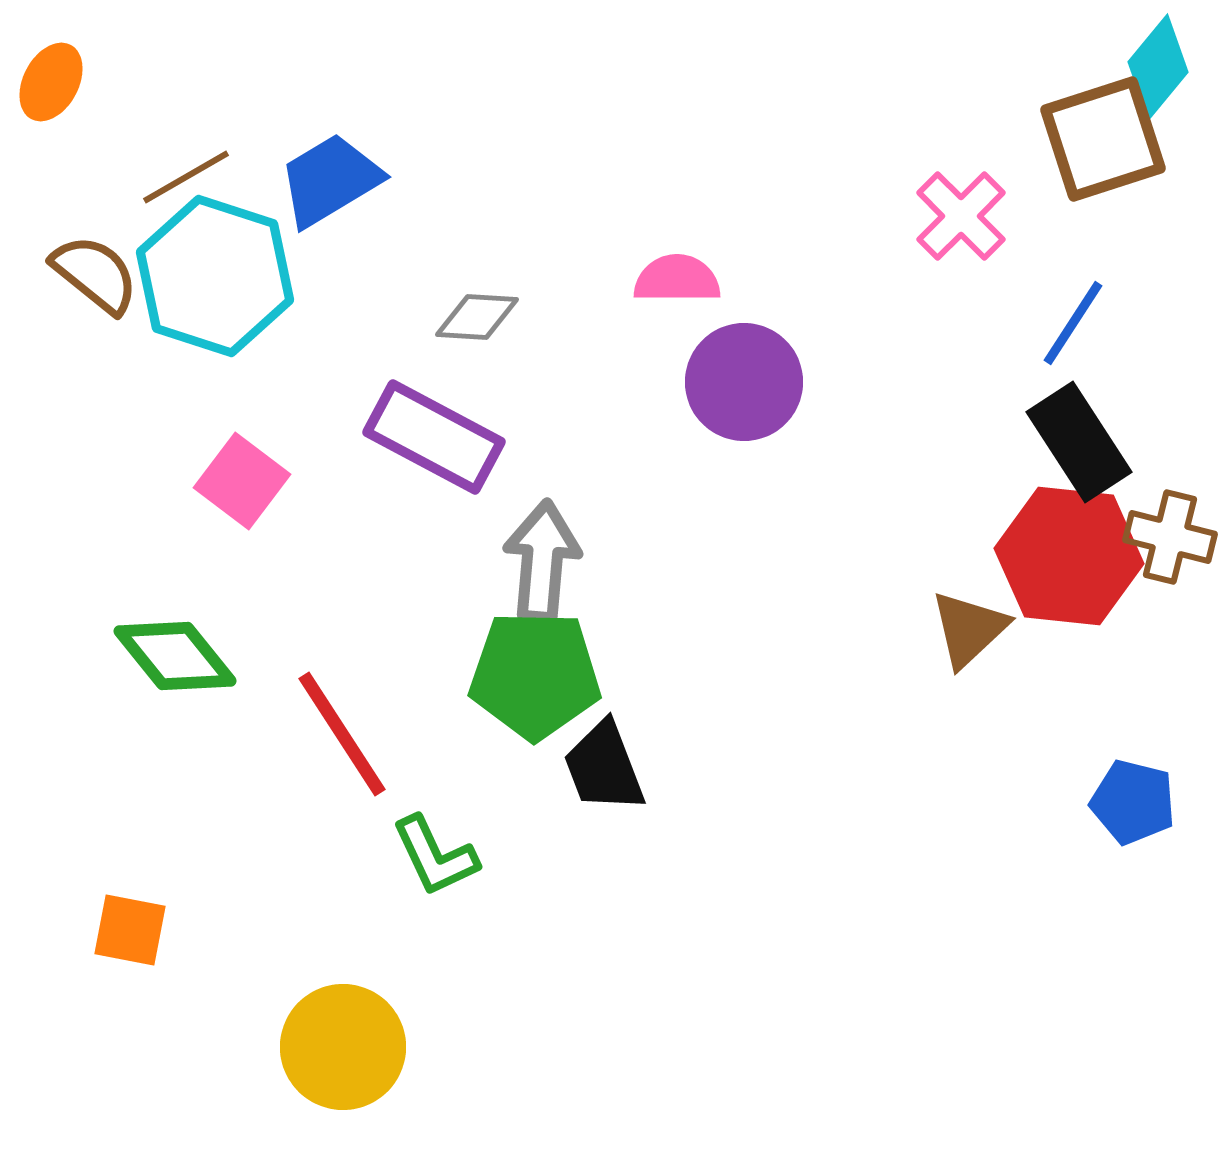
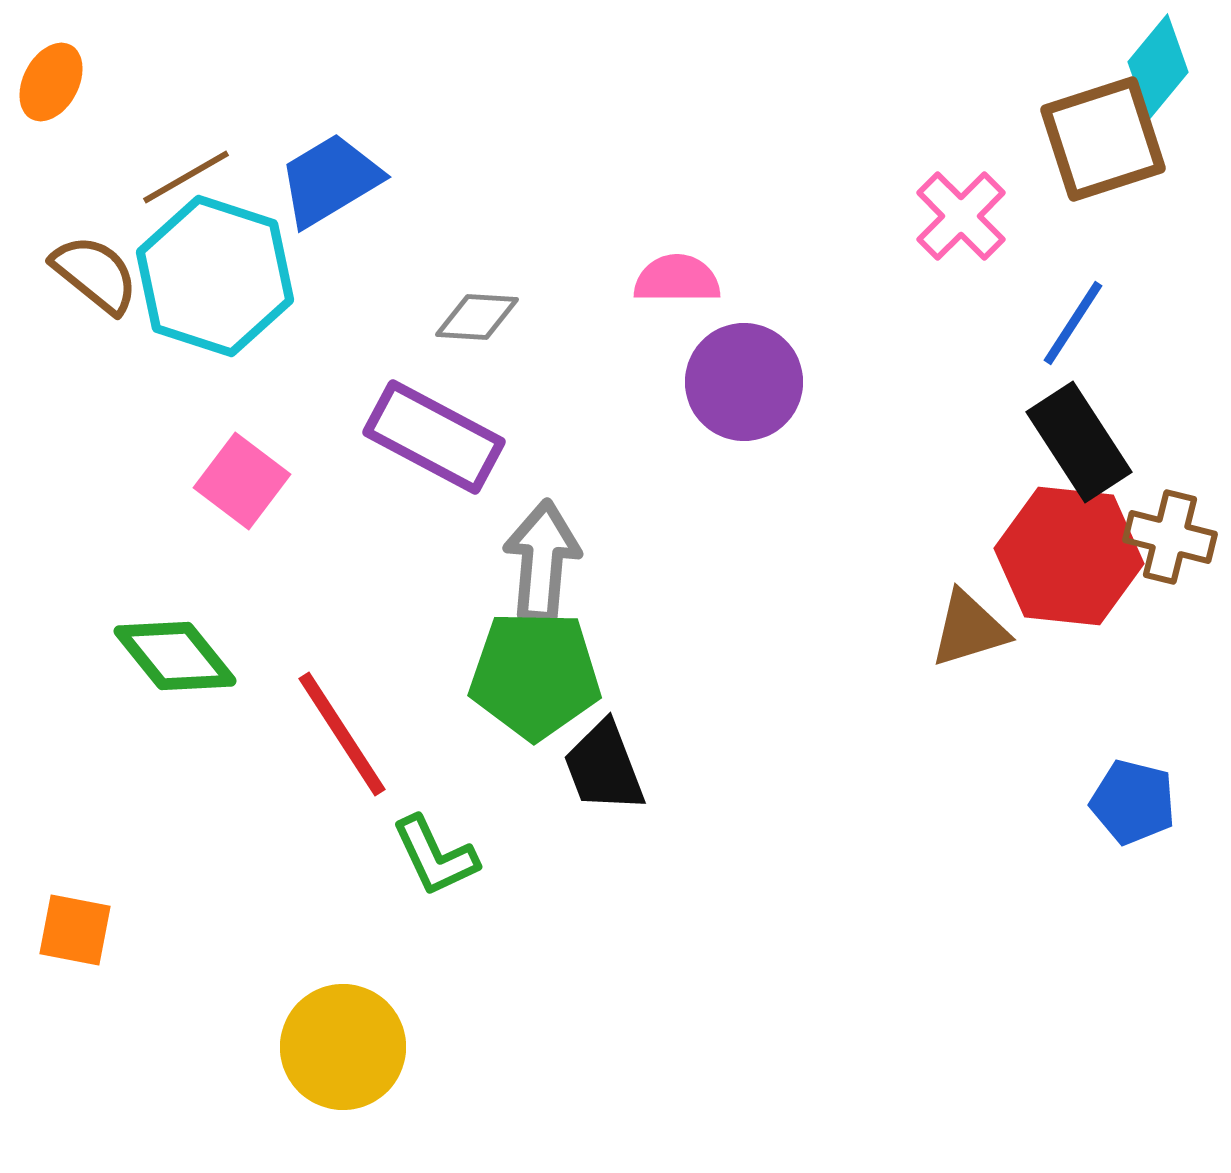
brown triangle: rotated 26 degrees clockwise
orange square: moved 55 px left
